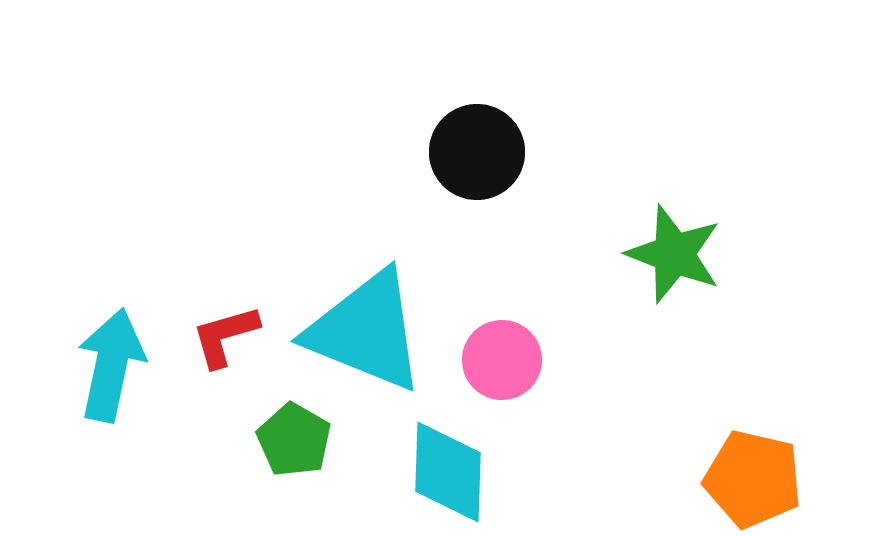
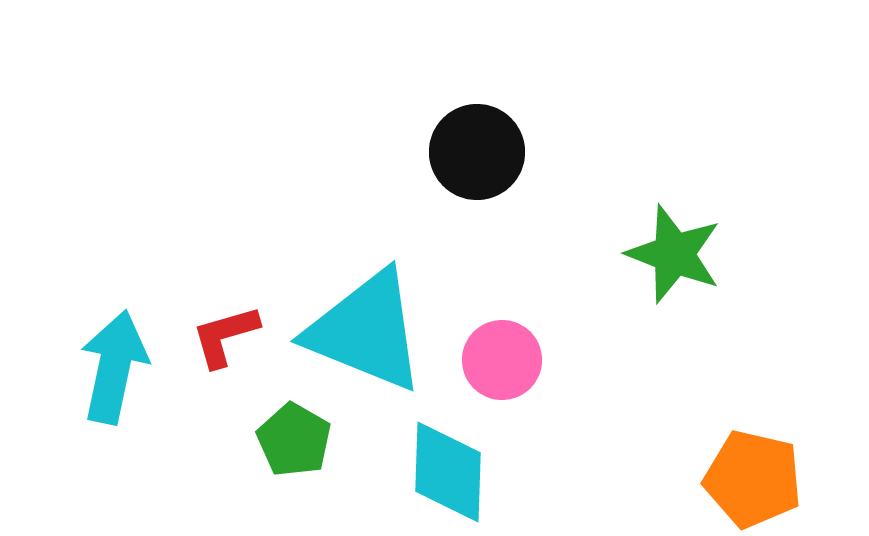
cyan arrow: moved 3 px right, 2 px down
